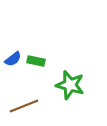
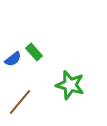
green rectangle: moved 2 px left, 9 px up; rotated 36 degrees clockwise
brown line: moved 4 px left, 4 px up; rotated 28 degrees counterclockwise
